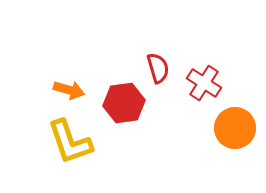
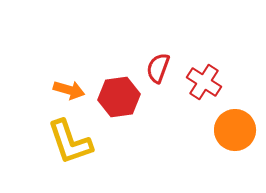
red semicircle: rotated 144 degrees counterclockwise
red cross: moved 1 px up
red hexagon: moved 5 px left, 6 px up
orange circle: moved 2 px down
